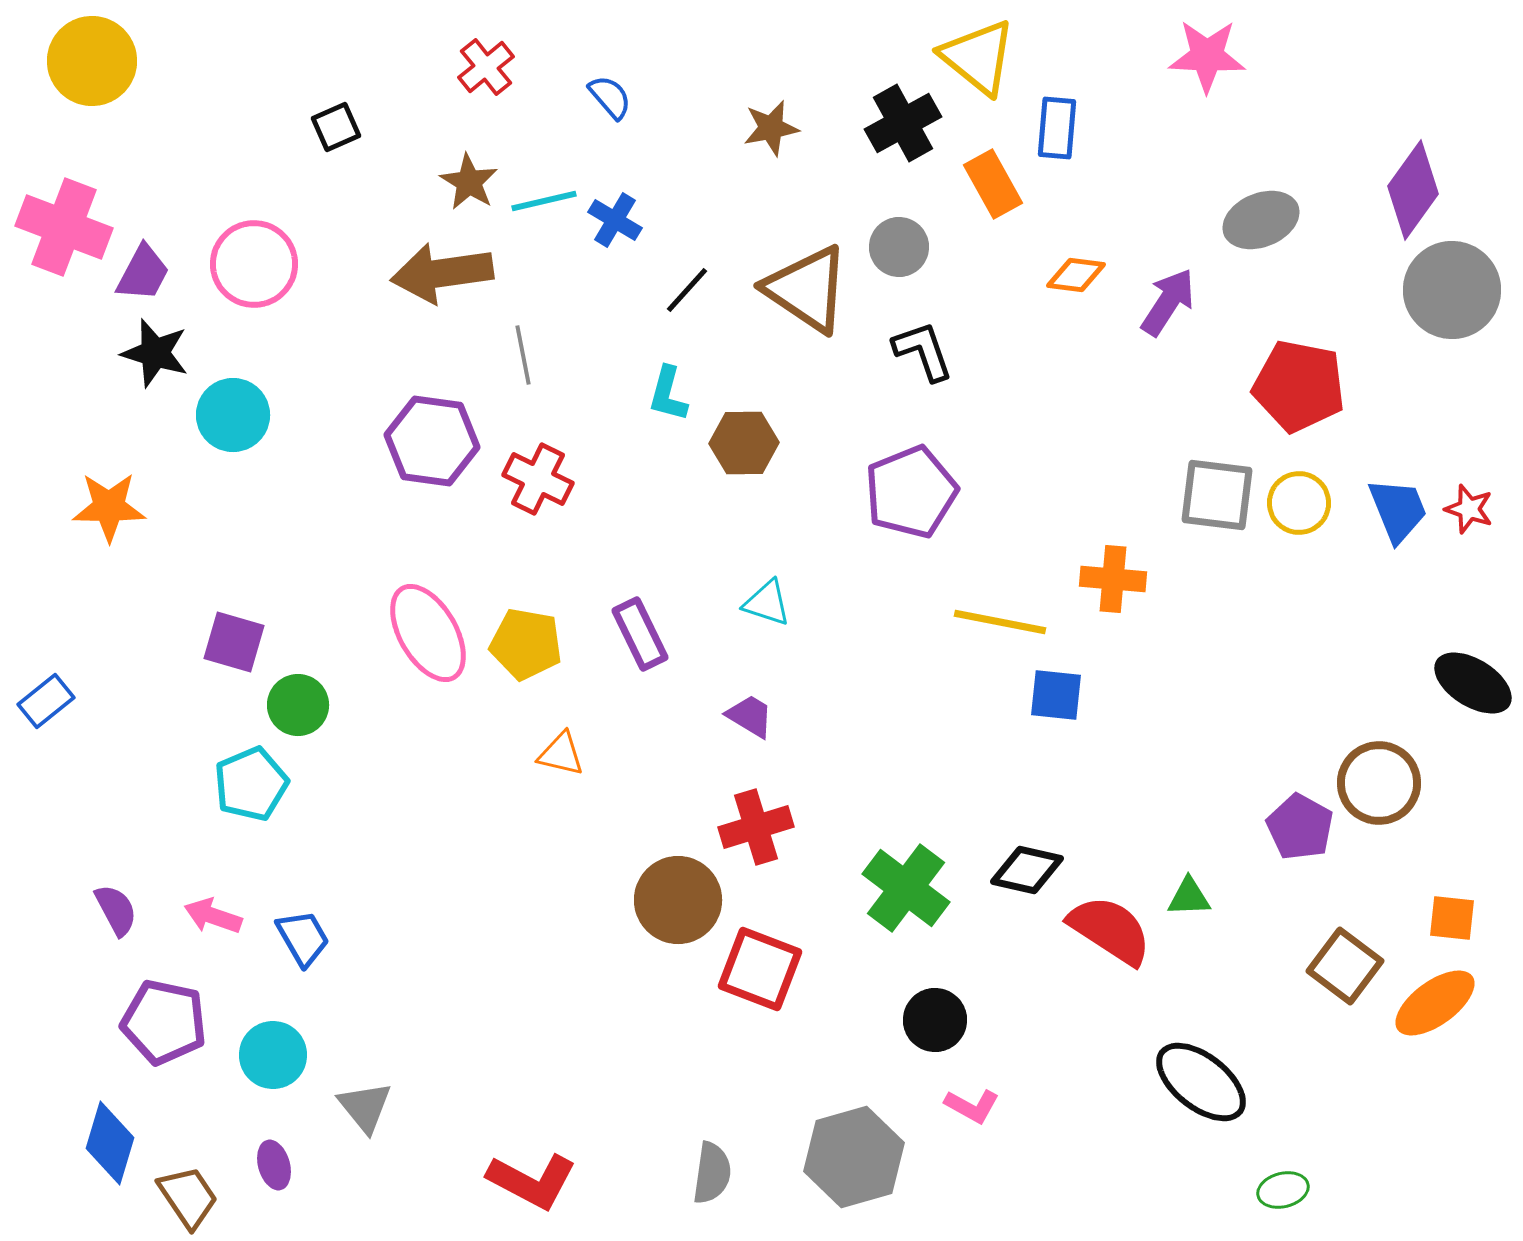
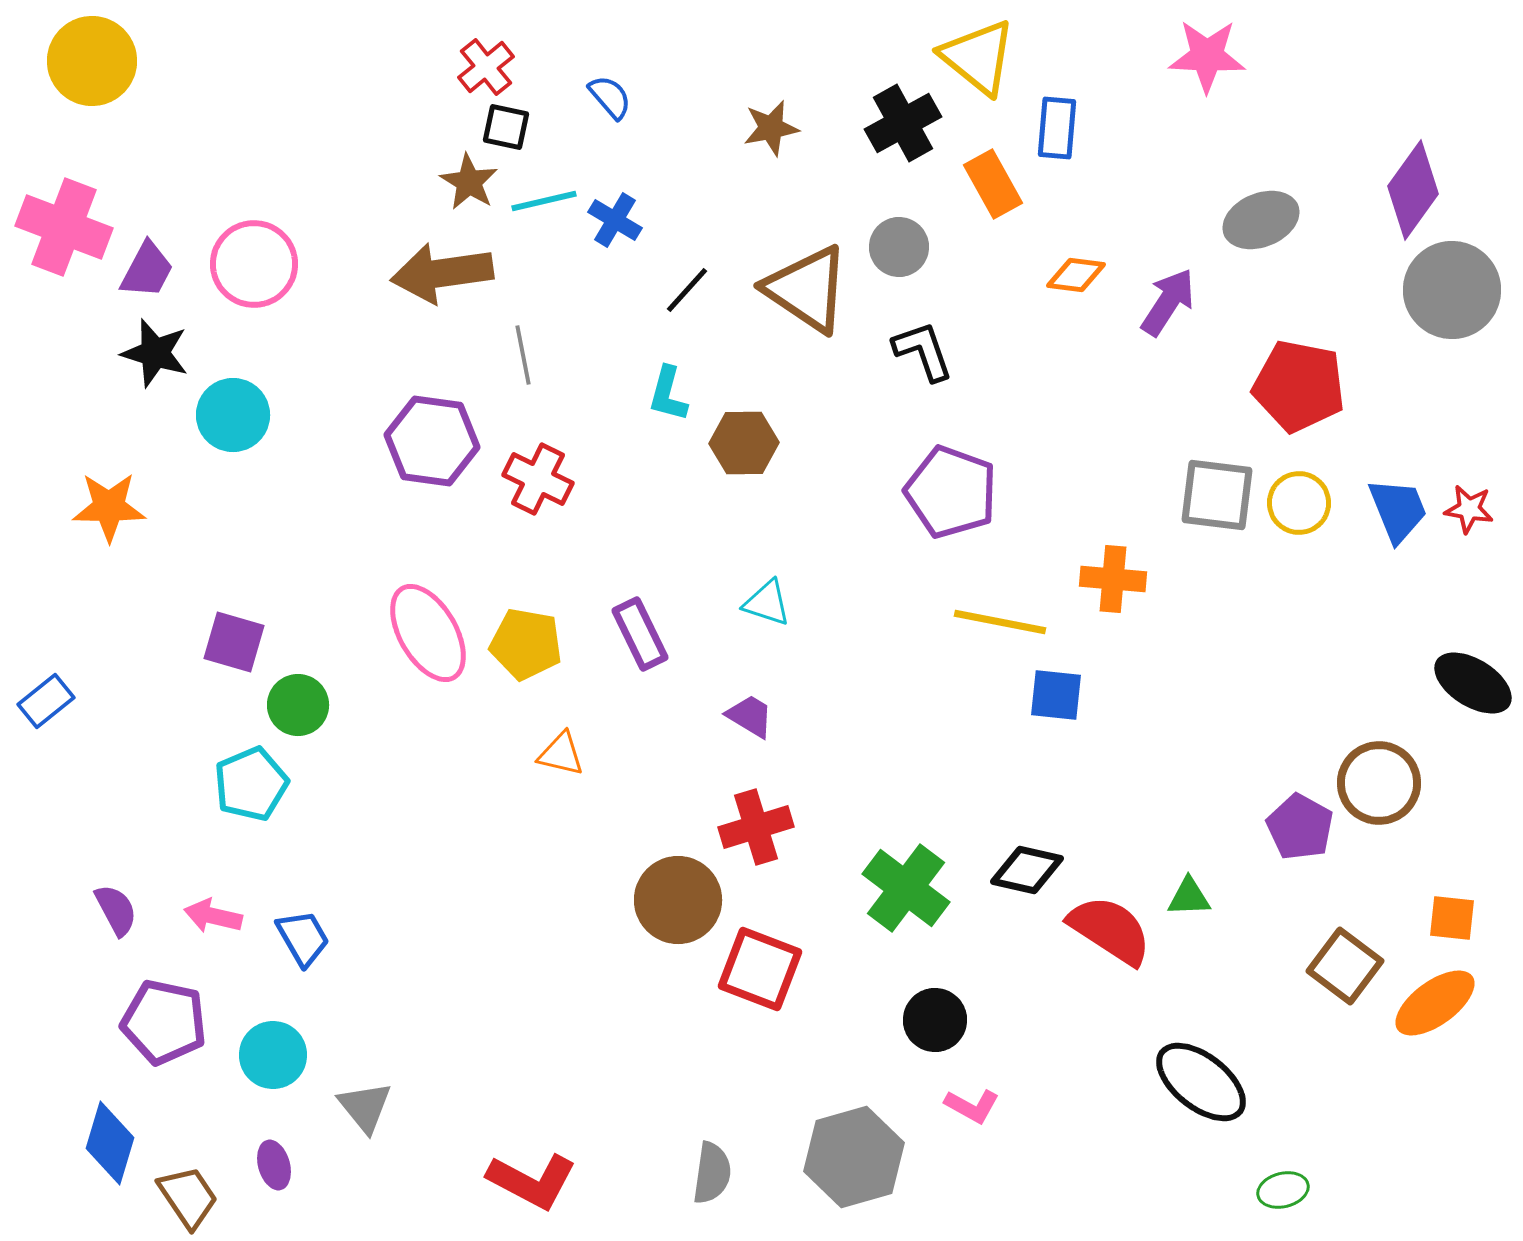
black square at (336, 127): moved 170 px right; rotated 36 degrees clockwise
purple trapezoid at (143, 273): moved 4 px right, 3 px up
purple pentagon at (911, 492): moved 40 px right; rotated 30 degrees counterclockwise
red star at (1469, 509): rotated 9 degrees counterclockwise
pink arrow at (213, 916): rotated 6 degrees counterclockwise
